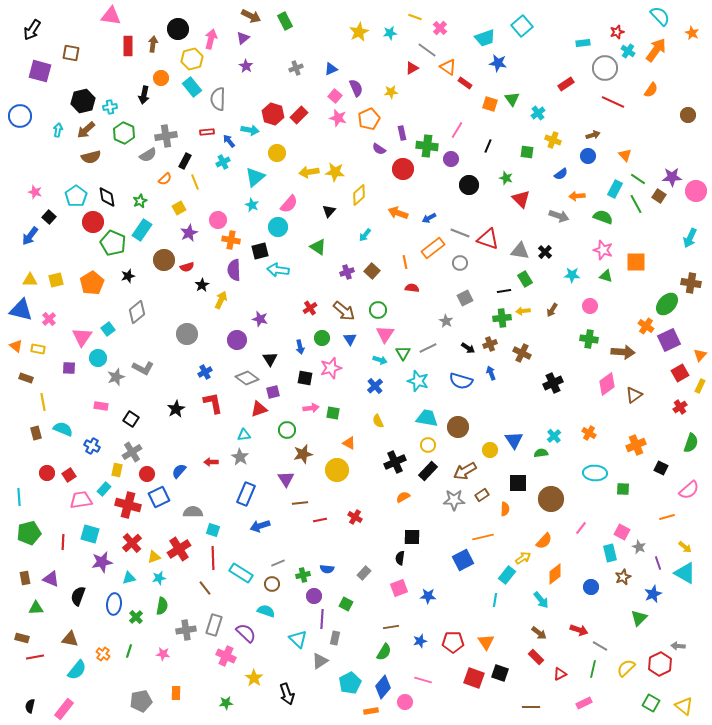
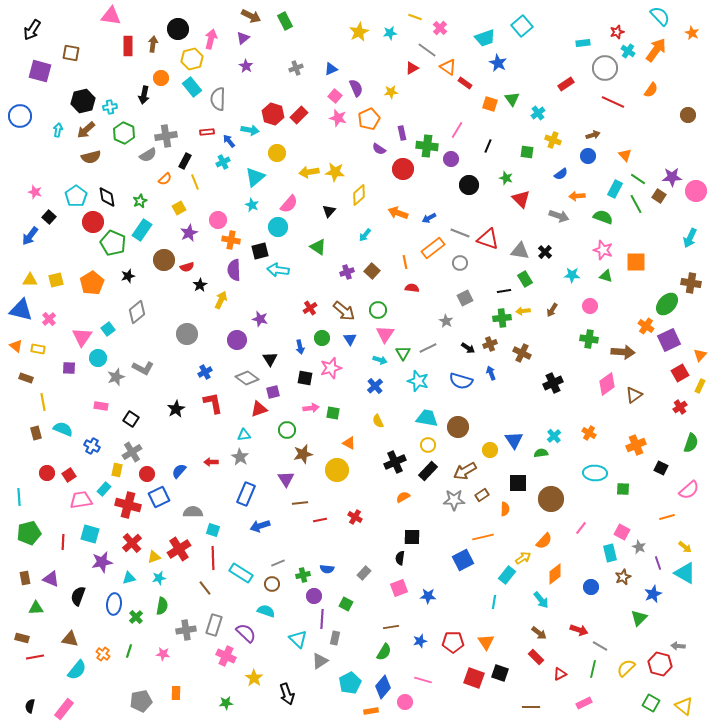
blue star at (498, 63): rotated 18 degrees clockwise
black star at (202, 285): moved 2 px left
cyan line at (495, 600): moved 1 px left, 2 px down
red hexagon at (660, 664): rotated 20 degrees counterclockwise
